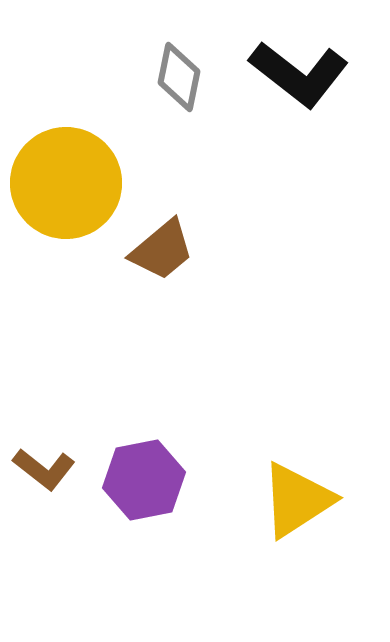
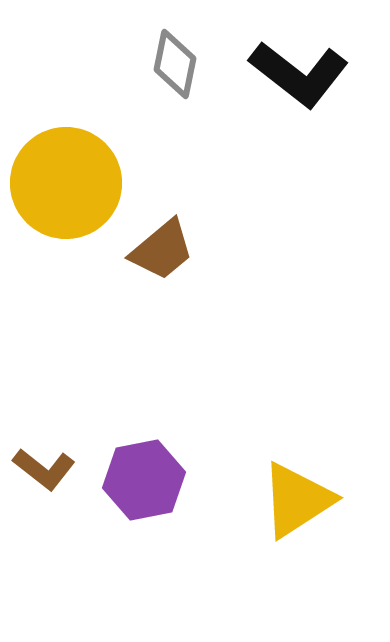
gray diamond: moved 4 px left, 13 px up
